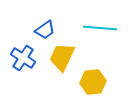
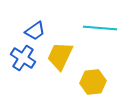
blue trapezoid: moved 10 px left, 1 px down
yellow trapezoid: moved 2 px left, 1 px up
